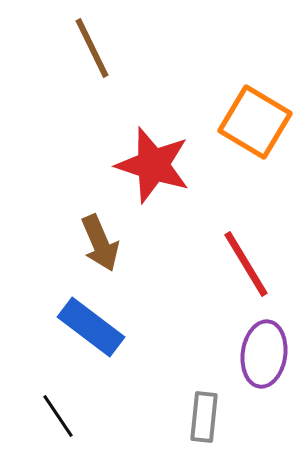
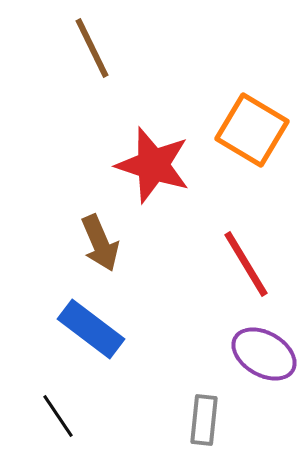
orange square: moved 3 px left, 8 px down
blue rectangle: moved 2 px down
purple ellipse: rotated 68 degrees counterclockwise
gray rectangle: moved 3 px down
